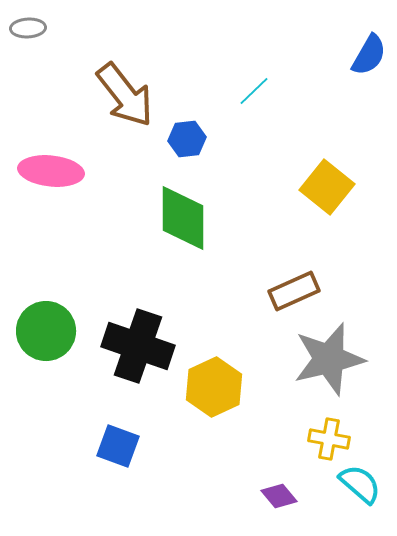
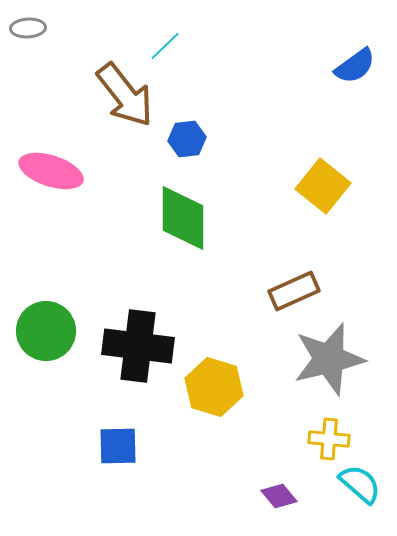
blue semicircle: moved 14 px left, 11 px down; rotated 24 degrees clockwise
cyan line: moved 89 px left, 45 px up
pink ellipse: rotated 12 degrees clockwise
yellow square: moved 4 px left, 1 px up
black cross: rotated 12 degrees counterclockwise
yellow hexagon: rotated 18 degrees counterclockwise
yellow cross: rotated 6 degrees counterclockwise
blue square: rotated 21 degrees counterclockwise
